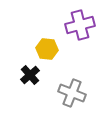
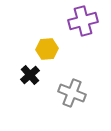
purple cross: moved 3 px right, 4 px up
yellow hexagon: rotated 10 degrees counterclockwise
